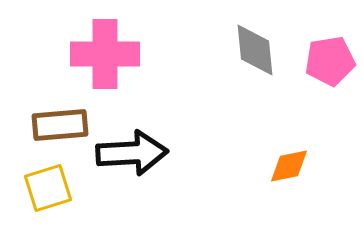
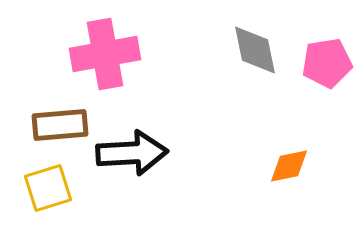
gray diamond: rotated 6 degrees counterclockwise
pink cross: rotated 10 degrees counterclockwise
pink pentagon: moved 3 px left, 2 px down
